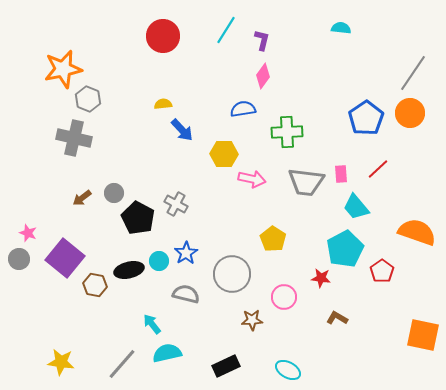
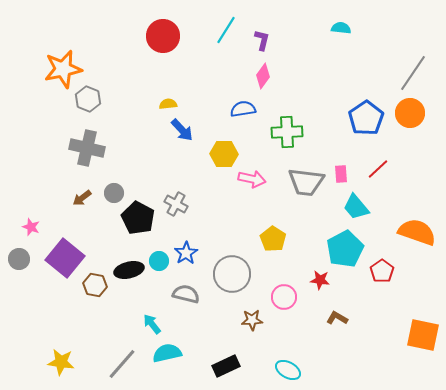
yellow semicircle at (163, 104): moved 5 px right
gray cross at (74, 138): moved 13 px right, 10 px down
pink star at (28, 233): moved 3 px right, 6 px up
red star at (321, 278): moved 1 px left, 2 px down
